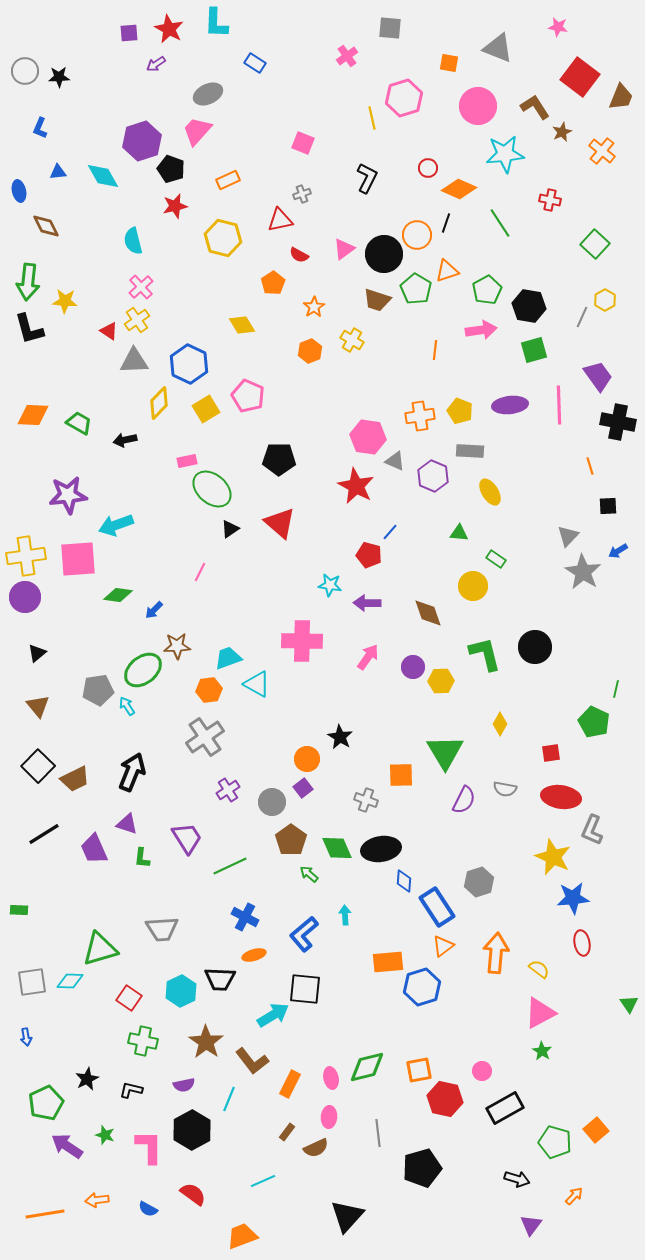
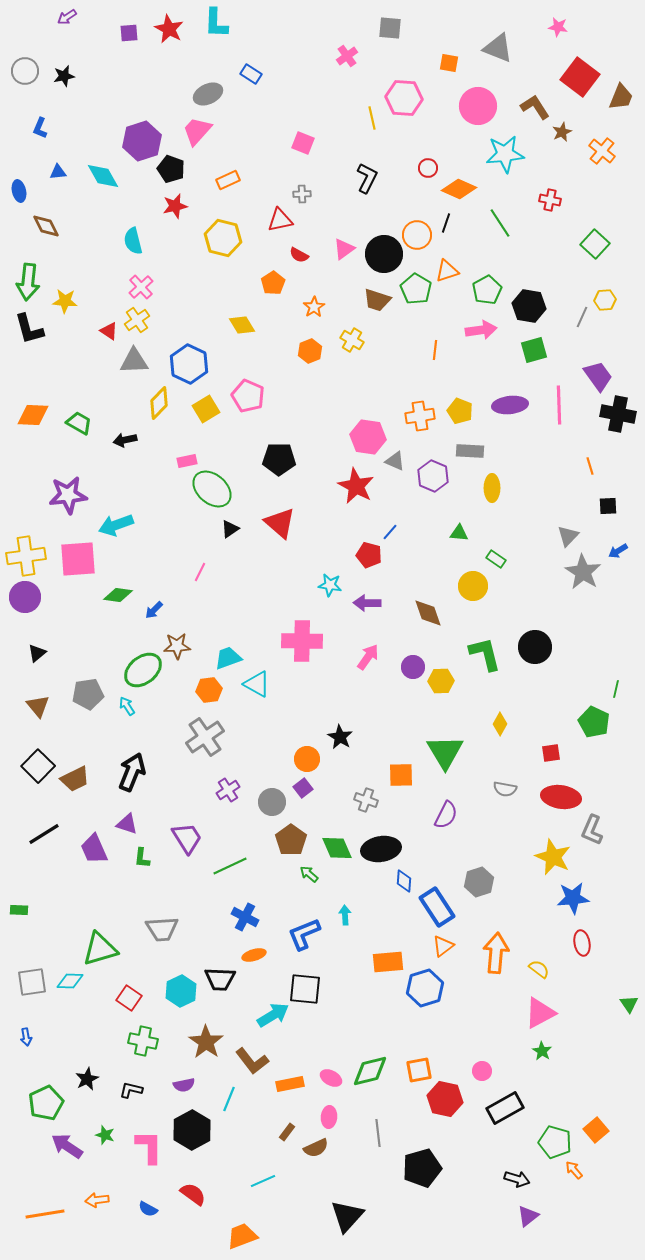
blue rectangle at (255, 63): moved 4 px left, 11 px down
purple arrow at (156, 64): moved 89 px left, 47 px up
black star at (59, 77): moved 5 px right, 1 px up; rotated 10 degrees counterclockwise
pink hexagon at (404, 98): rotated 21 degrees clockwise
gray cross at (302, 194): rotated 18 degrees clockwise
yellow hexagon at (605, 300): rotated 25 degrees clockwise
black cross at (618, 422): moved 8 px up
yellow ellipse at (490, 492): moved 2 px right, 4 px up; rotated 32 degrees clockwise
gray pentagon at (98, 690): moved 10 px left, 4 px down
purple semicircle at (464, 800): moved 18 px left, 15 px down
blue L-shape at (304, 934): rotated 18 degrees clockwise
blue hexagon at (422, 987): moved 3 px right, 1 px down
green diamond at (367, 1067): moved 3 px right, 4 px down
pink ellipse at (331, 1078): rotated 50 degrees counterclockwise
orange rectangle at (290, 1084): rotated 52 degrees clockwise
orange arrow at (574, 1196): moved 26 px up; rotated 84 degrees counterclockwise
purple triangle at (531, 1225): moved 3 px left, 9 px up; rotated 15 degrees clockwise
